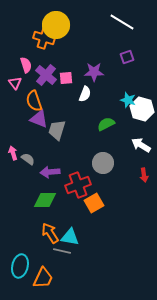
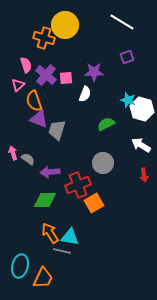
yellow circle: moved 9 px right
pink triangle: moved 3 px right, 2 px down; rotated 24 degrees clockwise
